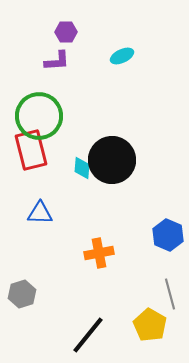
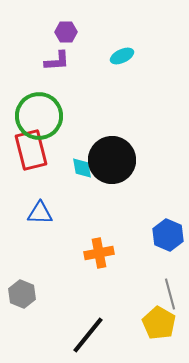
cyan diamond: rotated 15 degrees counterclockwise
gray hexagon: rotated 20 degrees counterclockwise
yellow pentagon: moved 9 px right, 2 px up
